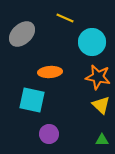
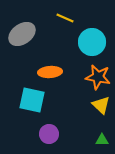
gray ellipse: rotated 8 degrees clockwise
